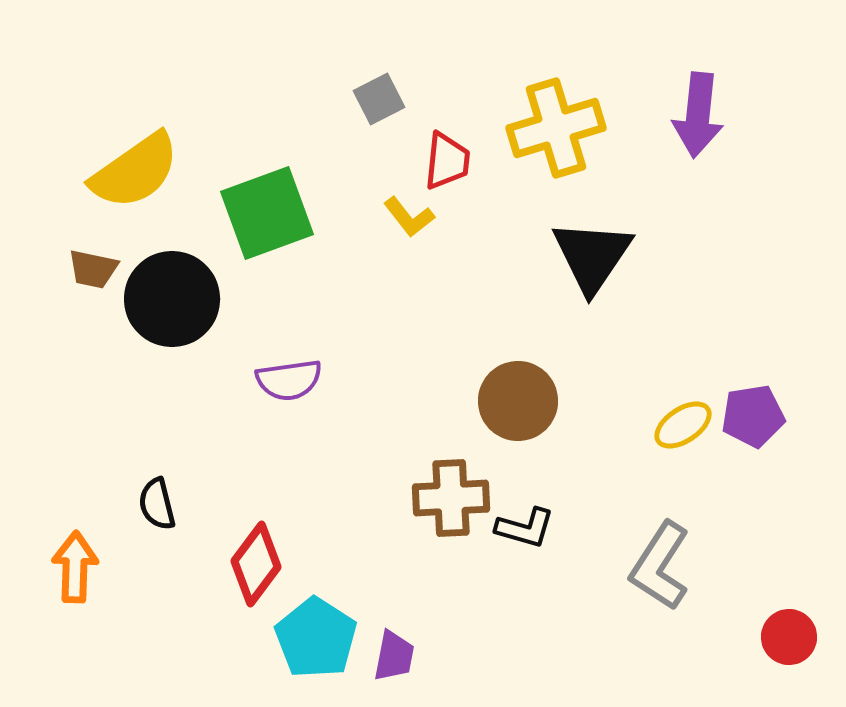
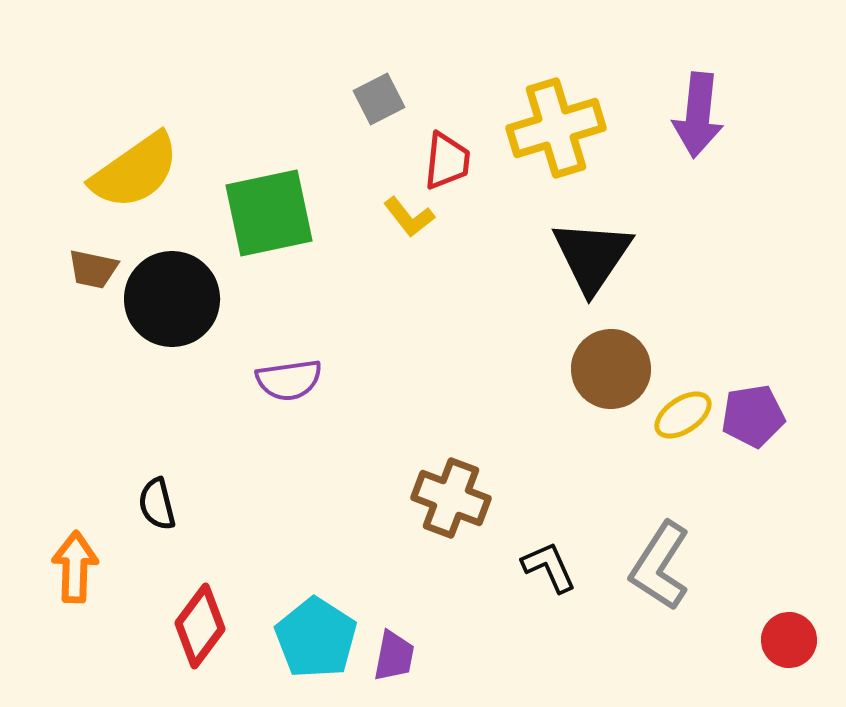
green square: moved 2 px right; rotated 8 degrees clockwise
brown circle: moved 93 px right, 32 px up
yellow ellipse: moved 10 px up
brown cross: rotated 24 degrees clockwise
black L-shape: moved 24 px right, 39 px down; rotated 130 degrees counterclockwise
red diamond: moved 56 px left, 62 px down
red circle: moved 3 px down
